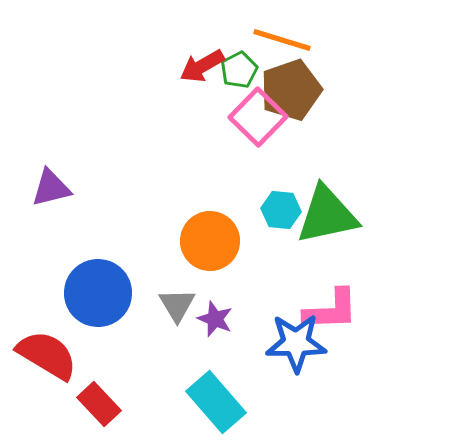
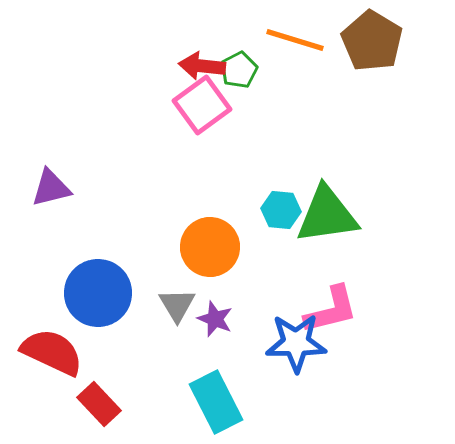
orange line: moved 13 px right
red arrow: rotated 36 degrees clockwise
brown pentagon: moved 81 px right, 49 px up; rotated 22 degrees counterclockwise
pink square: moved 56 px left, 12 px up; rotated 10 degrees clockwise
green triangle: rotated 4 degrees clockwise
orange circle: moved 6 px down
pink L-shape: rotated 12 degrees counterclockwise
red semicircle: moved 5 px right, 3 px up; rotated 6 degrees counterclockwise
cyan rectangle: rotated 14 degrees clockwise
